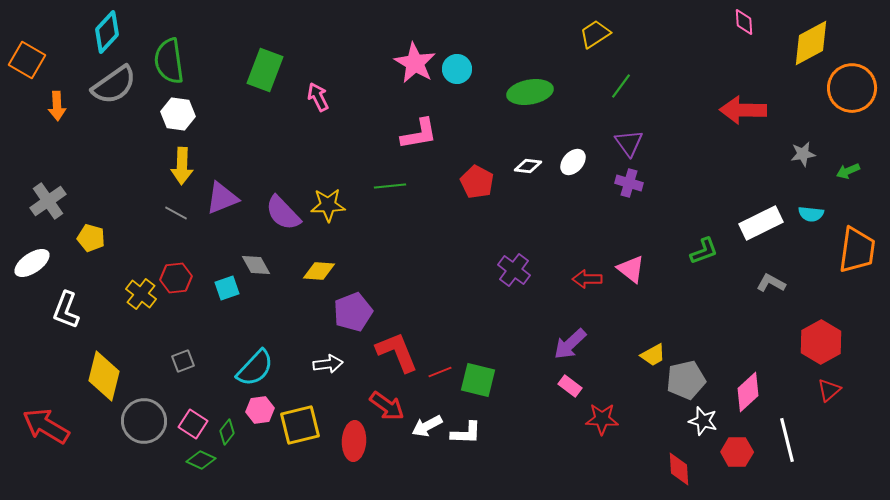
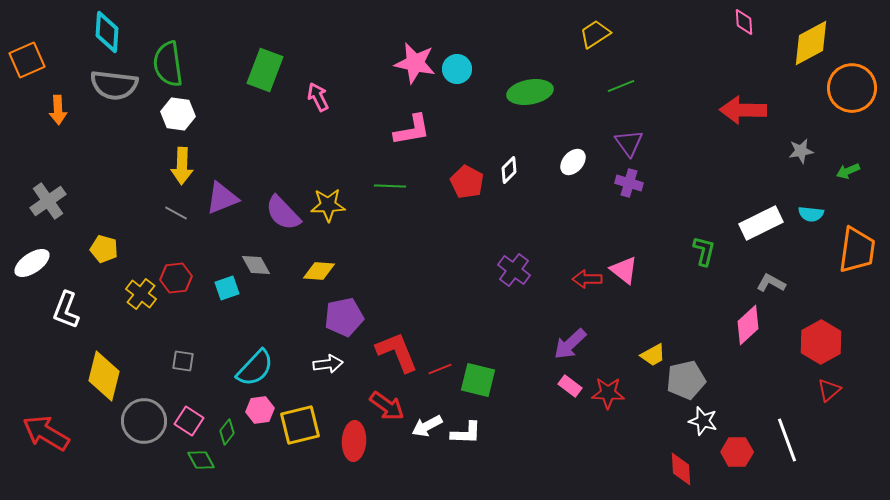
cyan diamond at (107, 32): rotated 39 degrees counterclockwise
orange square at (27, 60): rotated 36 degrees clockwise
green semicircle at (169, 61): moved 1 px left, 3 px down
pink star at (415, 63): rotated 18 degrees counterclockwise
gray semicircle at (114, 85): rotated 42 degrees clockwise
green line at (621, 86): rotated 32 degrees clockwise
orange arrow at (57, 106): moved 1 px right, 4 px down
pink L-shape at (419, 134): moved 7 px left, 4 px up
gray star at (803, 154): moved 2 px left, 3 px up
white diamond at (528, 166): moved 19 px left, 4 px down; rotated 52 degrees counterclockwise
red pentagon at (477, 182): moved 10 px left
green line at (390, 186): rotated 8 degrees clockwise
yellow pentagon at (91, 238): moved 13 px right, 11 px down
green L-shape at (704, 251): rotated 56 degrees counterclockwise
pink triangle at (631, 269): moved 7 px left, 1 px down
purple pentagon at (353, 312): moved 9 px left, 5 px down; rotated 9 degrees clockwise
gray square at (183, 361): rotated 30 degrees clockwise
red line at (440, 372): moved 3 px up
pink diamond at (748, 392): moved 67 px up
red star at (602, 419): moved 6 px right, 26 px up
pink square at (193, 424): moved 4 px left, 3 px up
red arrow at (46, 426): moved 7 px down
white line at (787, 440): rotated 6 degrees counterclockwise
green diamond at (201, 460): rotated 36 degrees clockwise
red diamond at (679, 469): moved 2 px right
